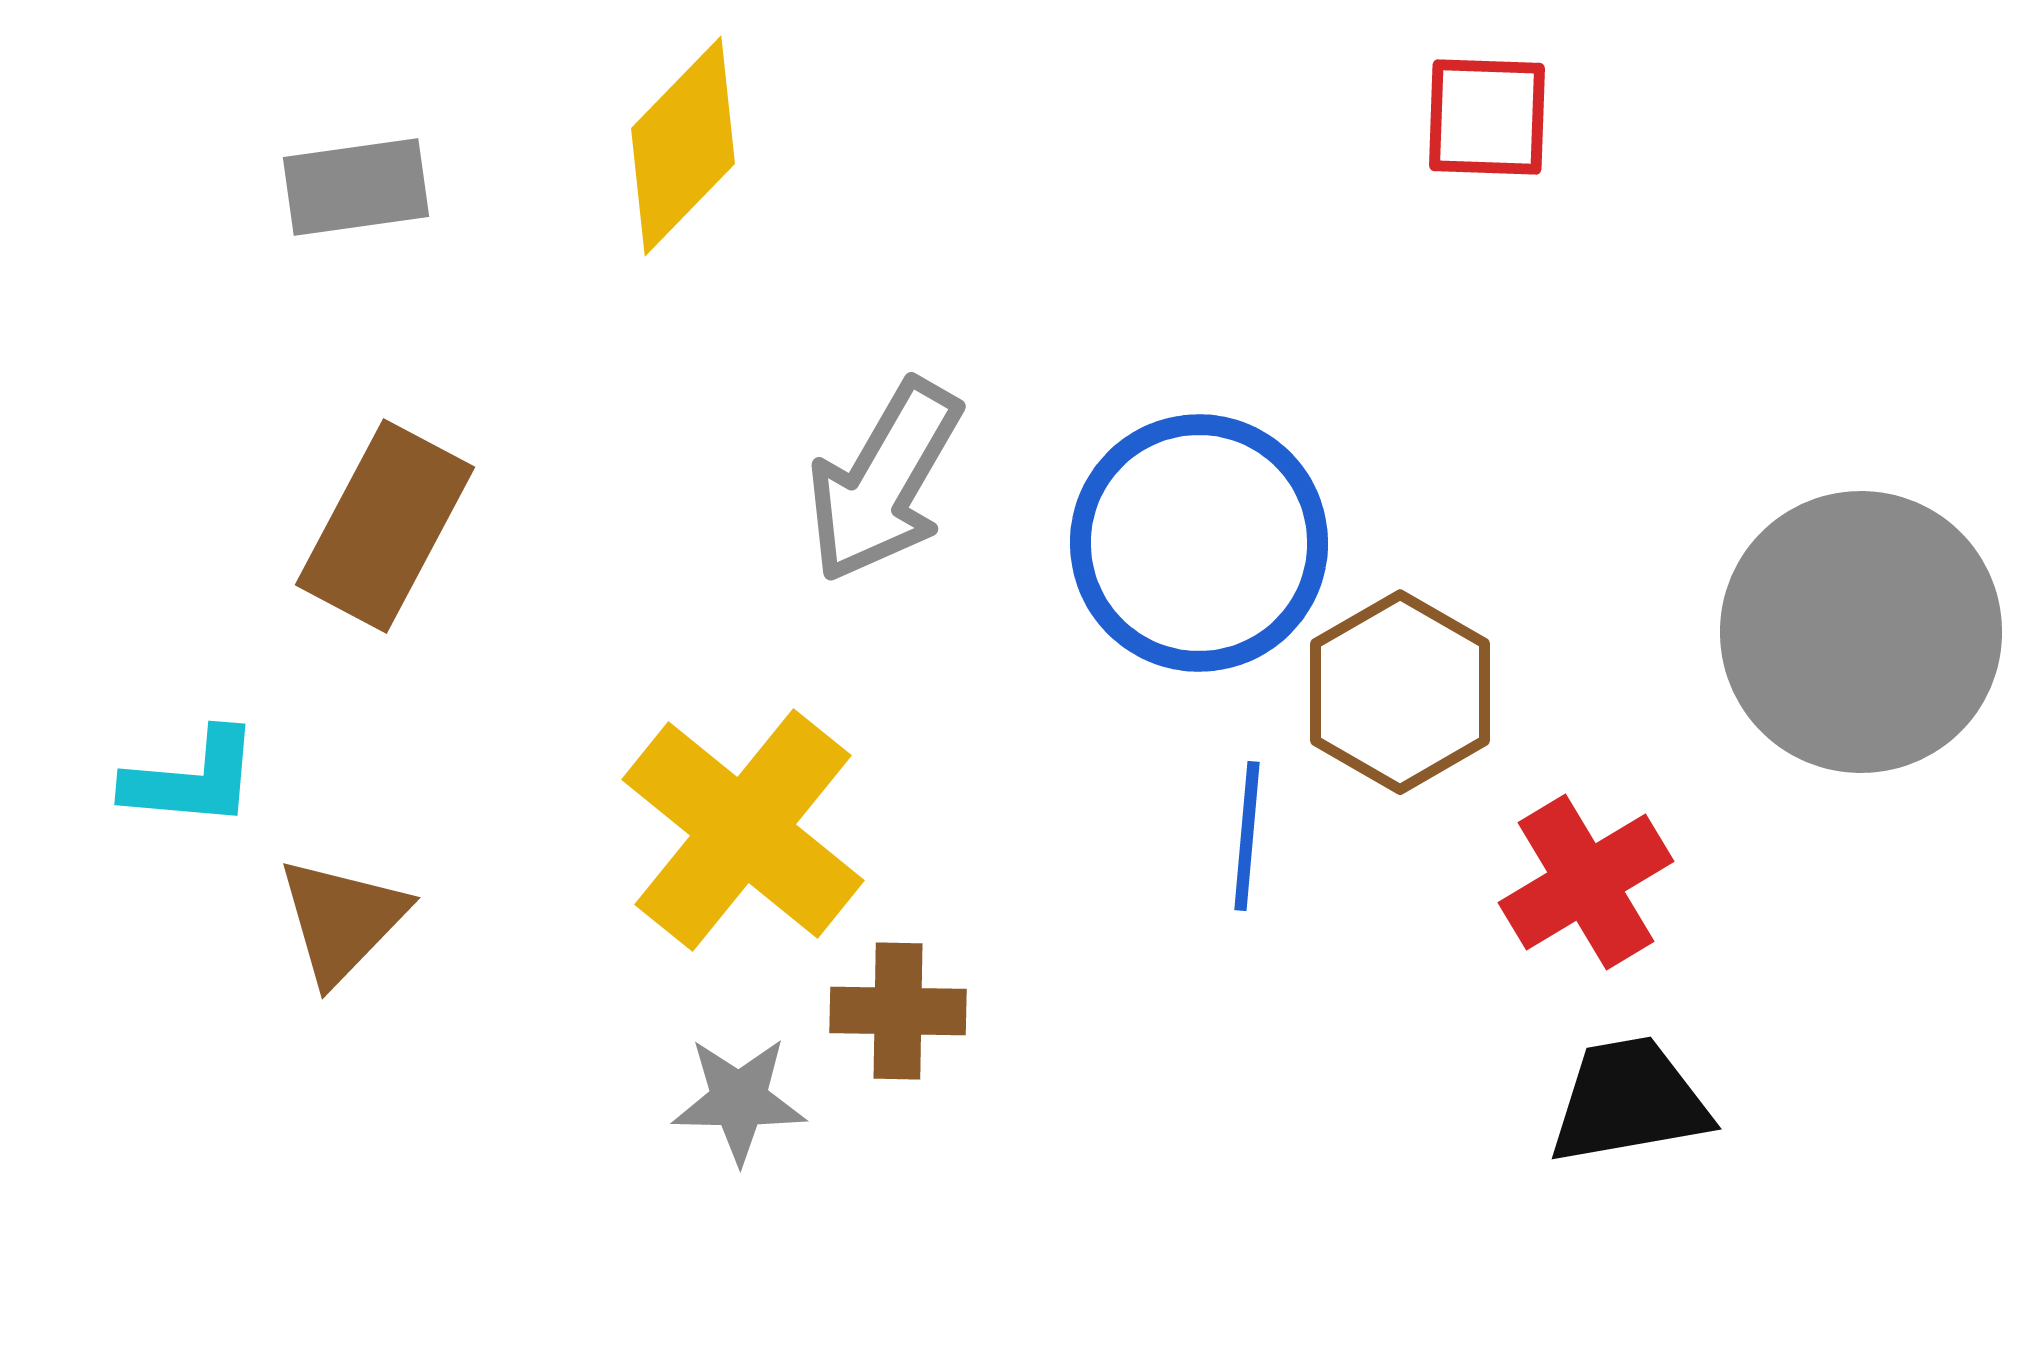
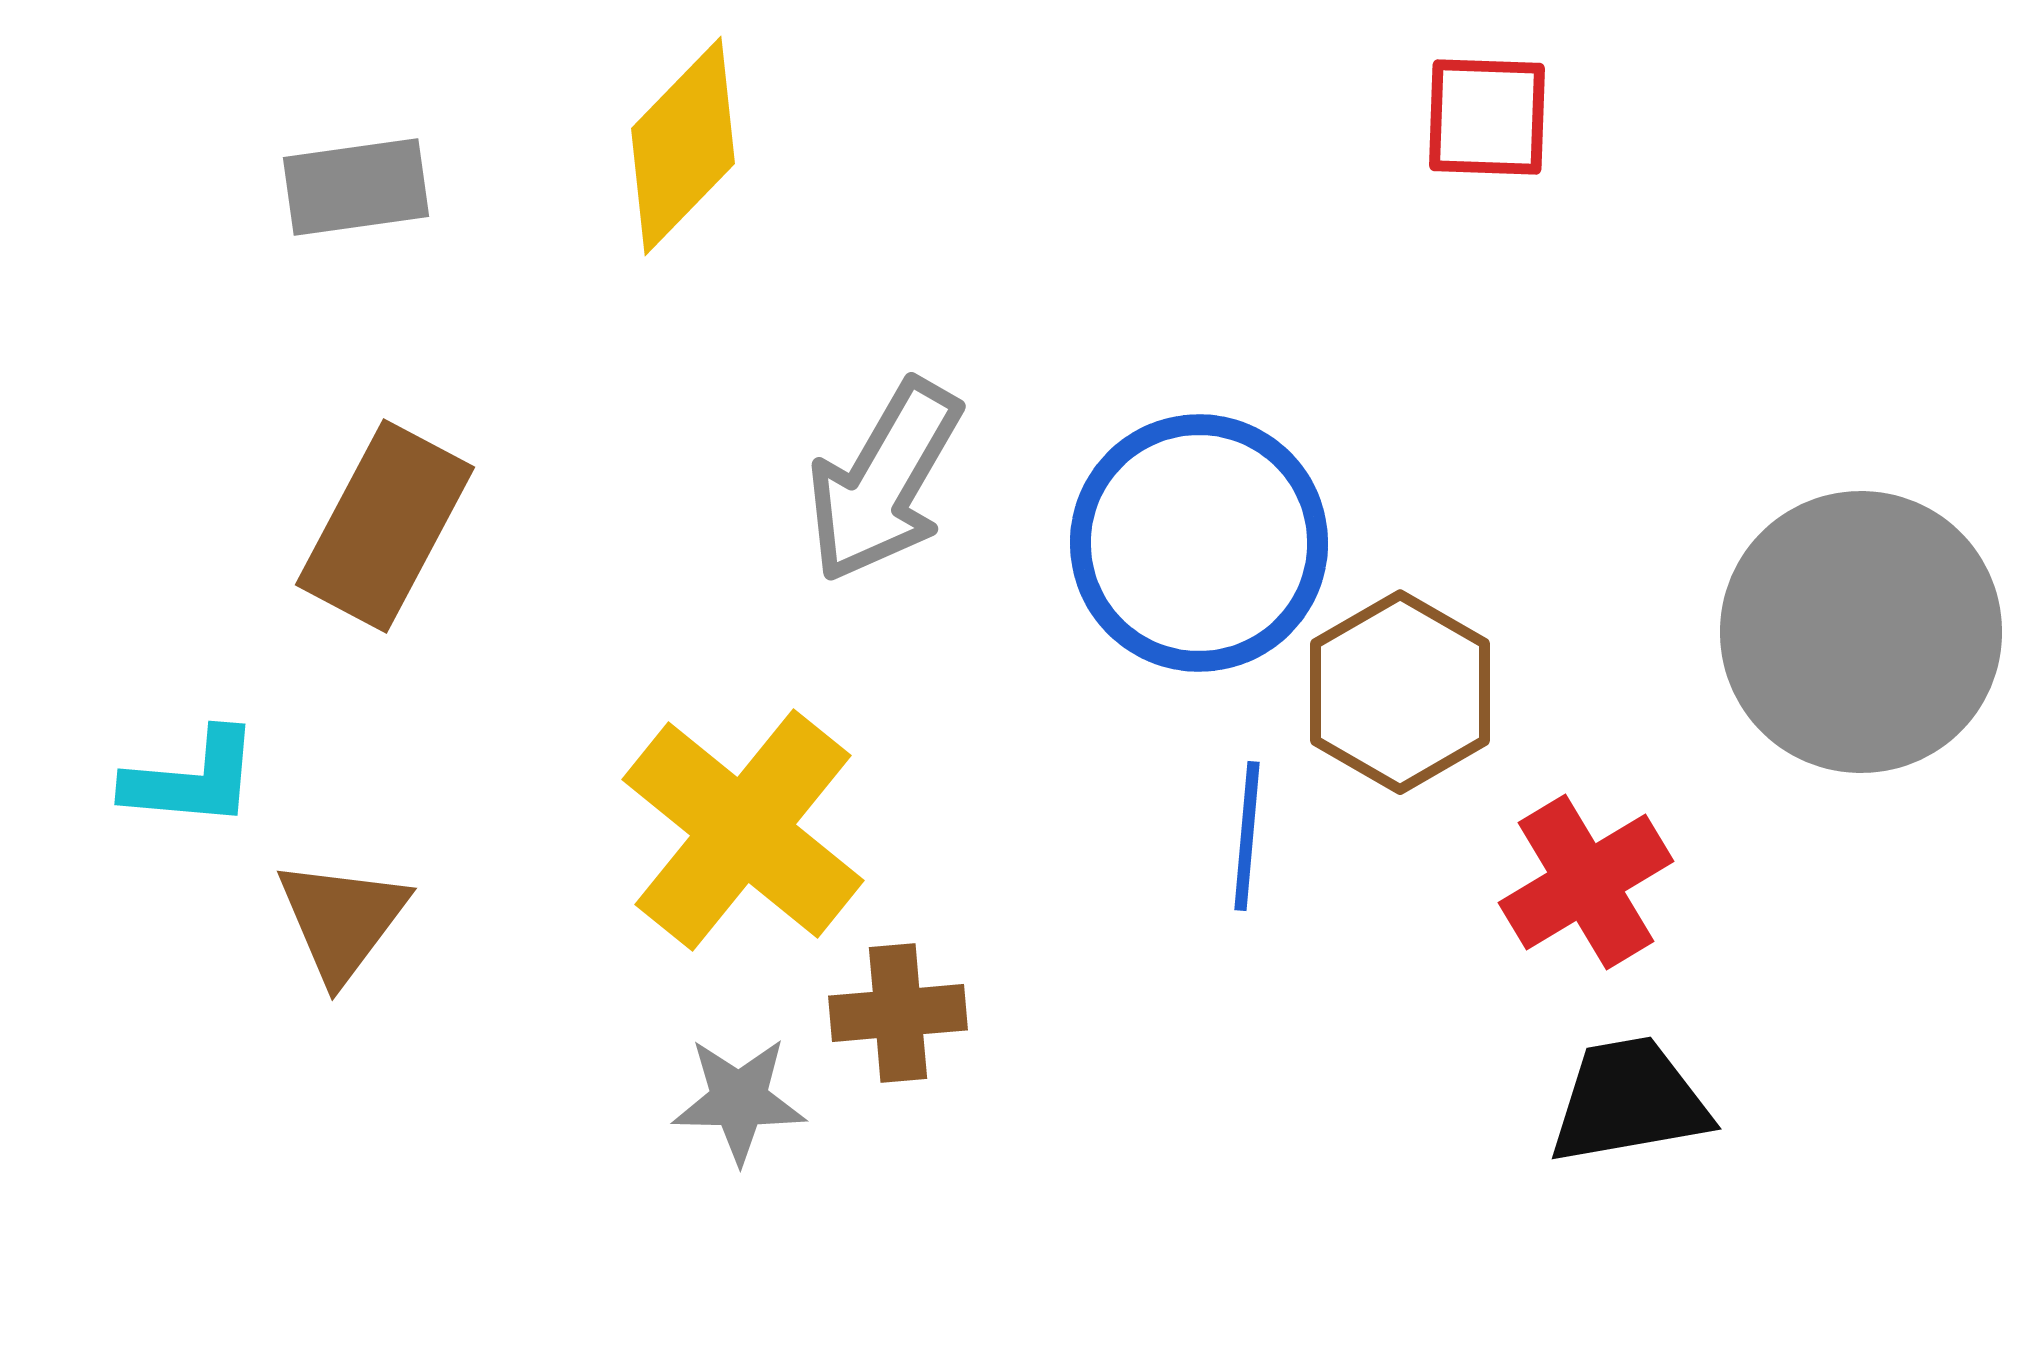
brown triangle: rotated 7 degrees counterclockwise
brown cross: moved 2 px down; rotated 6 degrees counterclockwise
